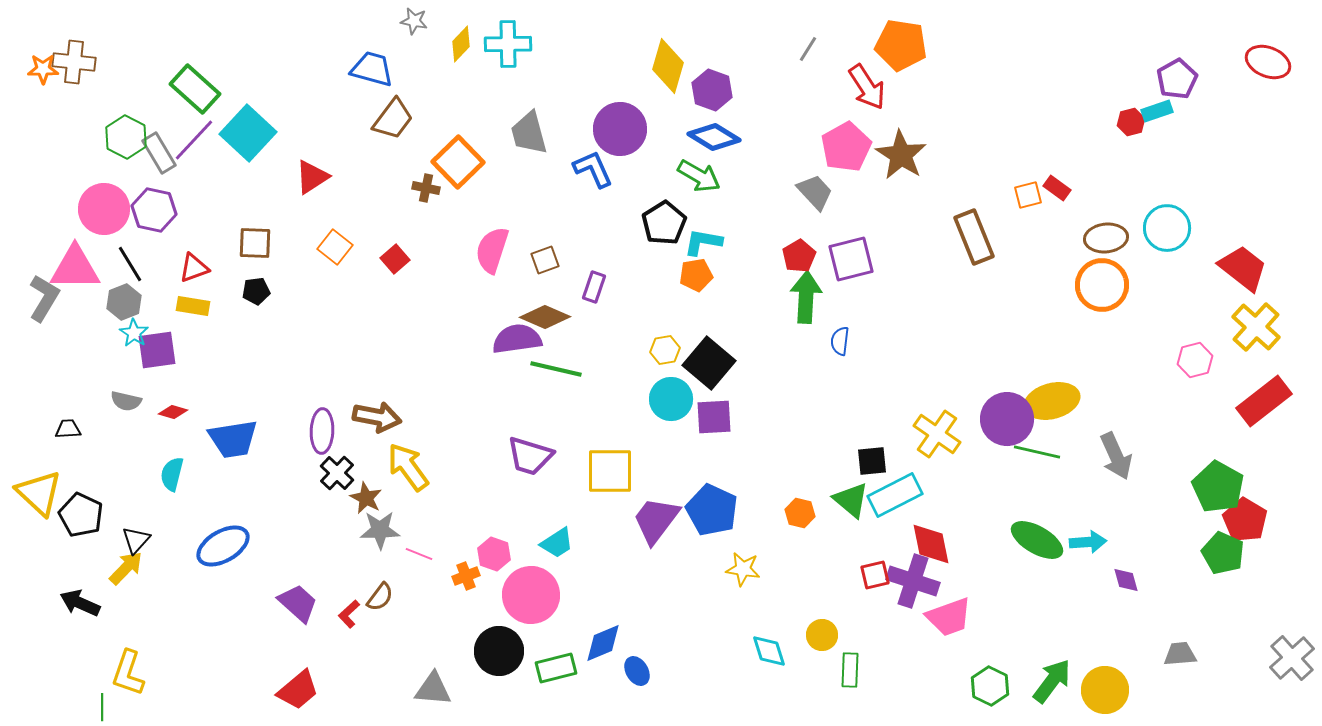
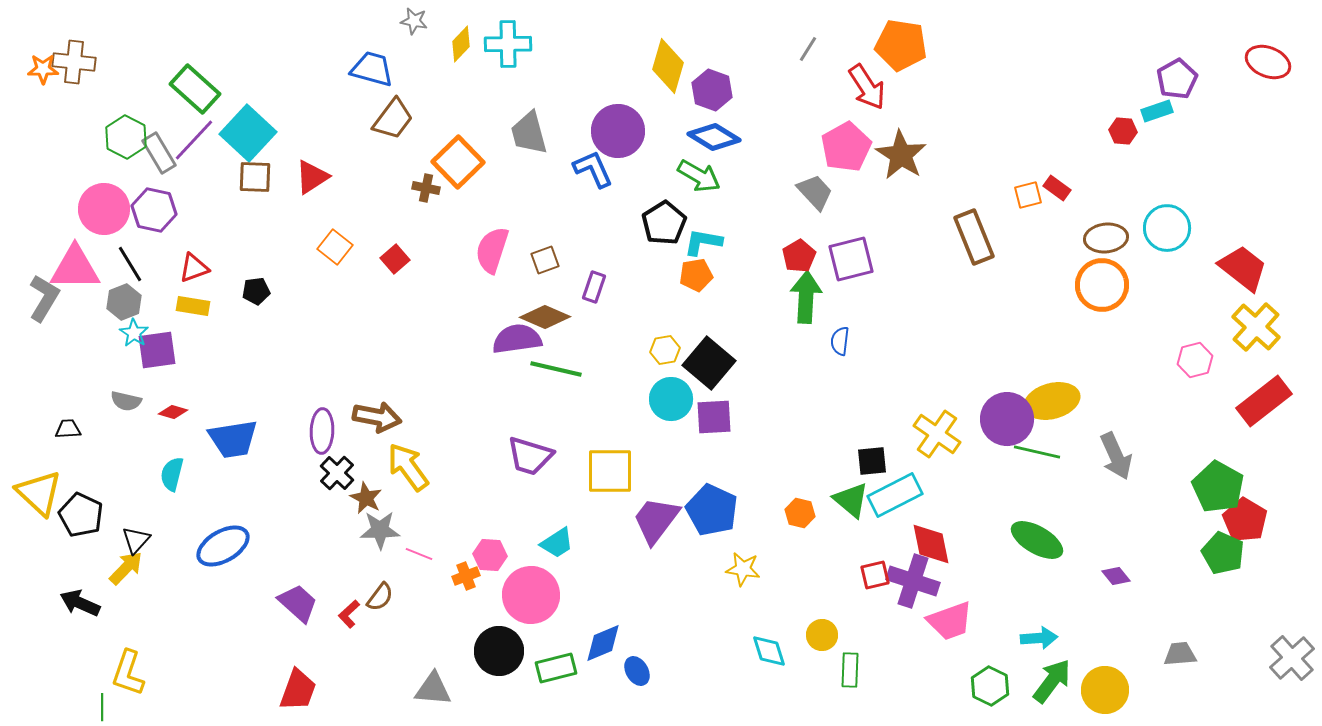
red hexagon at (1131, 122): moved 8 px left, 9 px down; rotated 20 degrees clockwise
purple circle at (620, 129): moved 2 px left, 2 px down
brown square at (255, 243): moved 66 px up
cyan arrow at (1088, 542): moved 49 px left, 96 px down
pink hexagon at (494, 554): moved 4 px left, 1 px down; rotated 16 degrees counterclockwise
purple diamond at (1126, 580): moved 10 px left, 4 px up; rotated 24 degrees counterclockwise
pink trapezoid at (949, 617): moved 1 px right, 4 px down
red trapezoid at (298, 690): rotated 30 degrees counterclockwise
